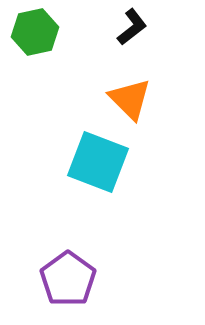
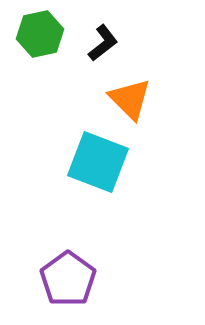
black L-shape: moved 29 px left, 16 px down
green hexagon: moved 5 px right, 2 px down
